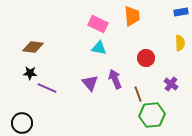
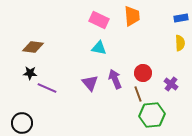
blue rectangle: moved 6 px down
pink rectangle: moved 1 px right, 4 px up
red circle: moved 3 px left, 15 px down
